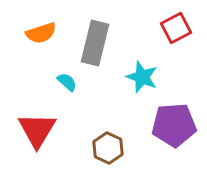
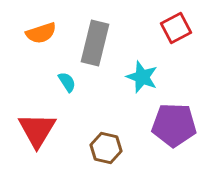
cyan semicircle: rotated 15 degrees clockwise
purple pentagon: rotated 6 degrees clockwise
brown hexagon: moved 2 px left; rotated 12 degrees counterclockwise
